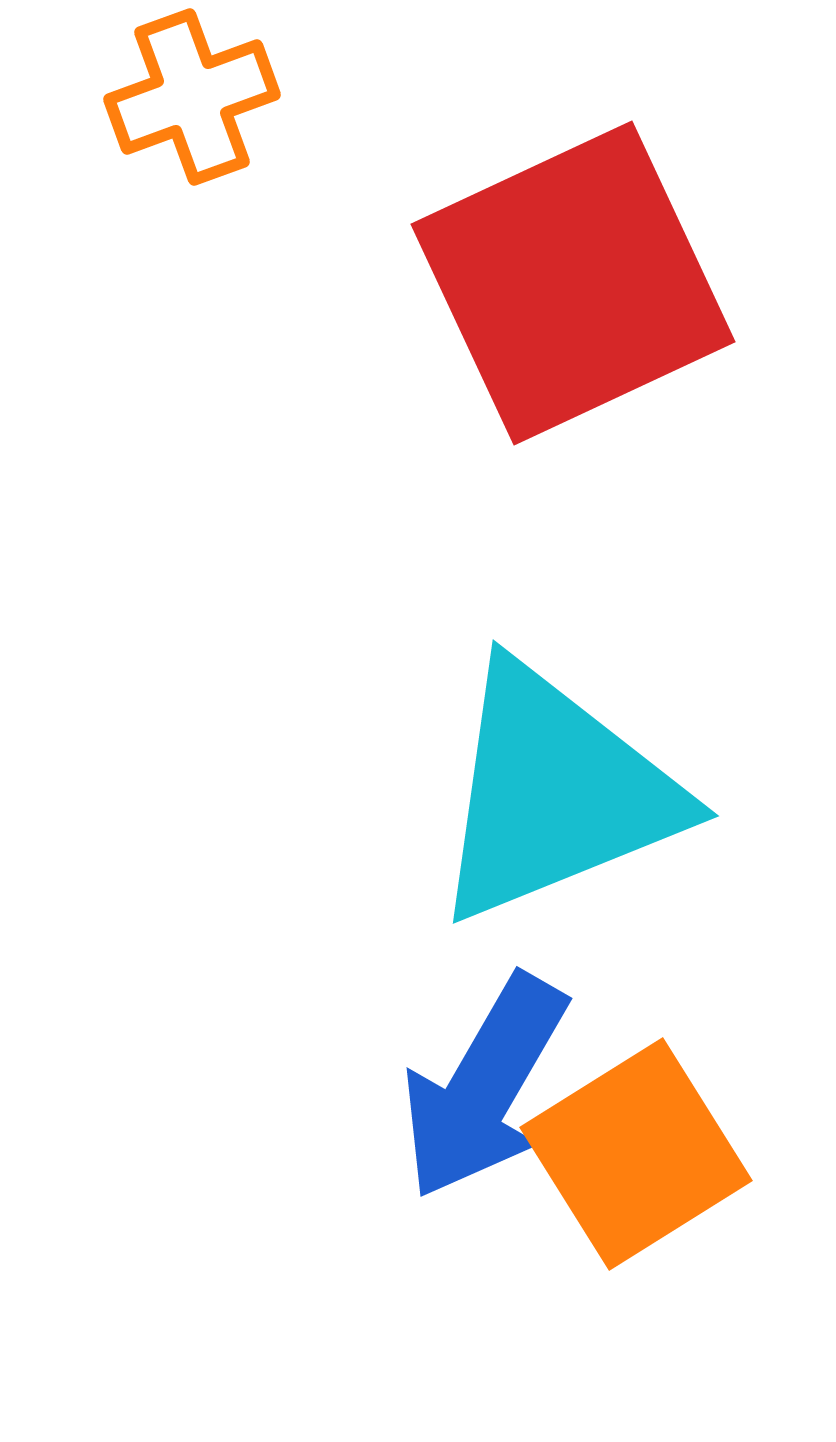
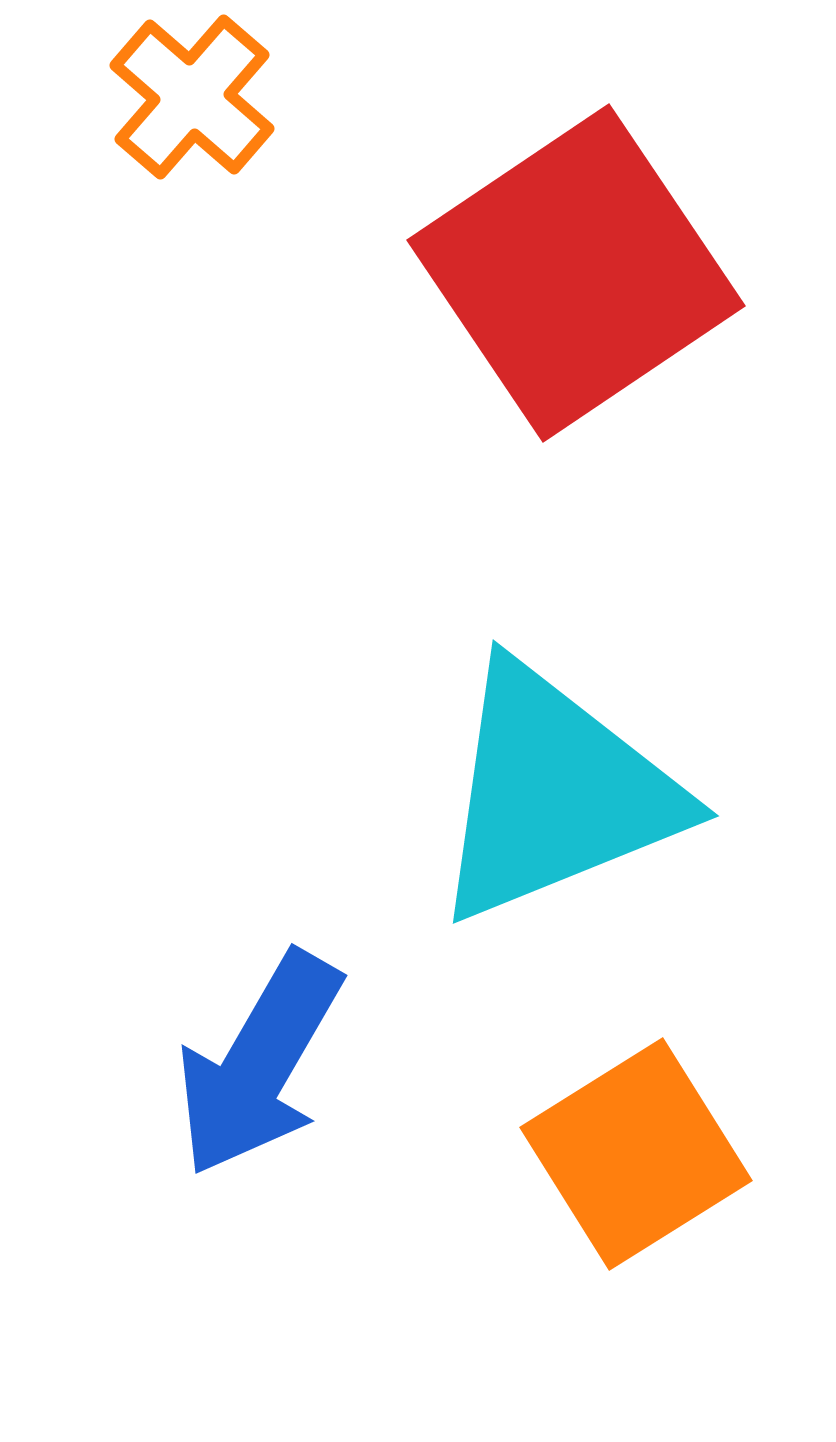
orange cross: rotated 29 degrees counterclockwise
red square: moved 3 px right, 10 px up; rotated 9 degrees counterclockwise
blue arrow: moved 225 px left, 23 px up
